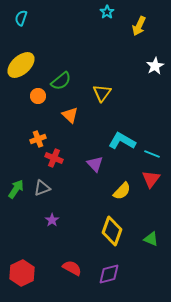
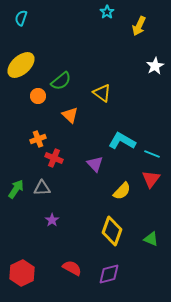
yellow triangle: rotated 30 degrees counterclockwise
gray triangle: rotated 18 degrees clockwise
